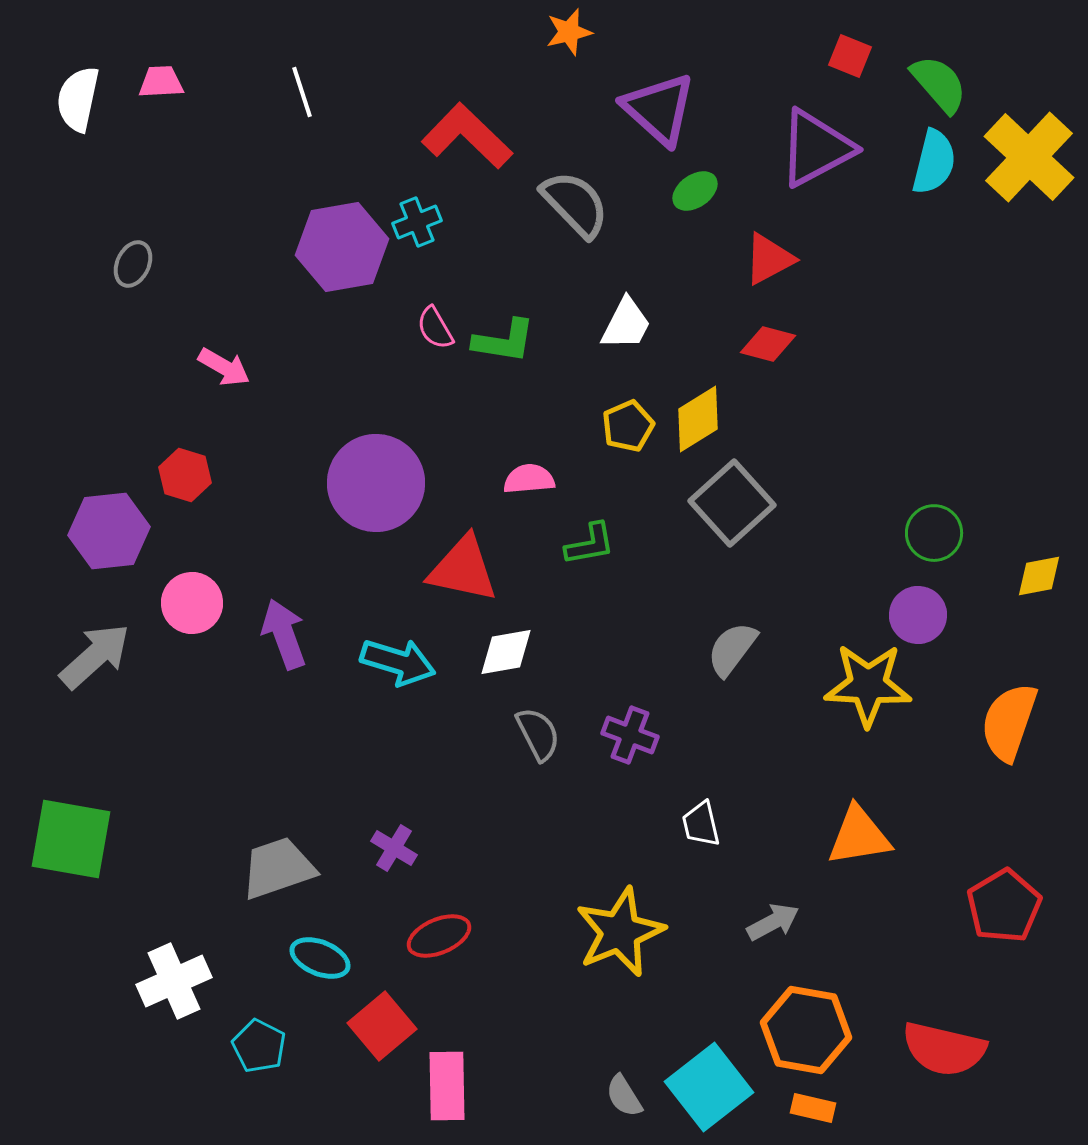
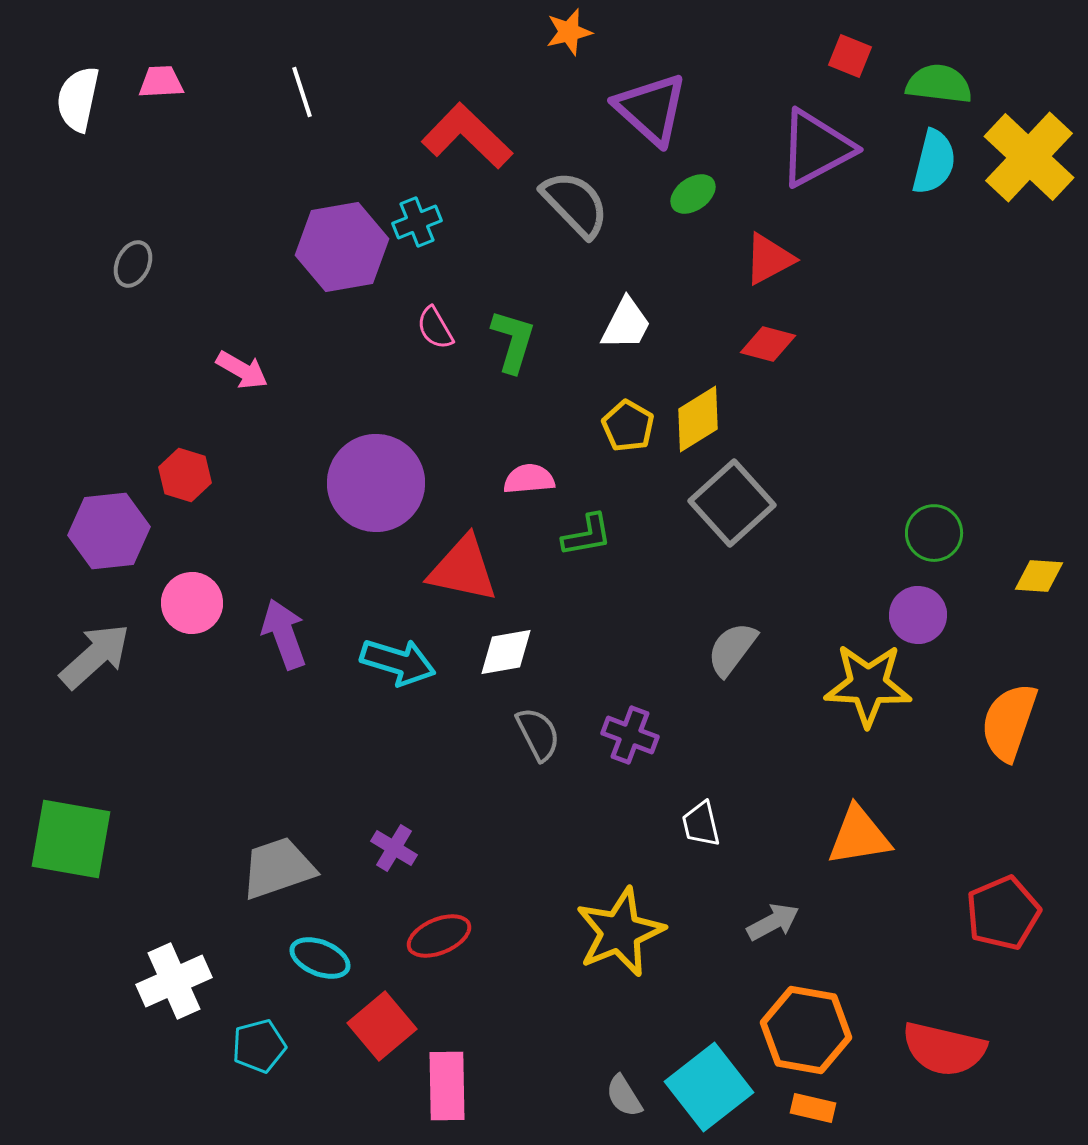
green semicircle at (939, 84): rotated 42 degrees counterclockwise
purple triangle at (659, 109): moved 8 px left
green ellipse at (695, 191): moved 2 px left, 3 px down
green L-shape at (504, 341): moved 9 px right; rotated 82 degrees counterclockwise
pink arrow at (224, 367): moved 18 px right, 3 px down
yellow pentagon at (628, 426): rotated 18 degrees counterclockwise
green L-shape at (590, 544): moved 3 px left, 9 px up
yellow diamond at (1039, 576): rotated 15 degrees clockwise
red pentagon at (1004, 906): moved 1 px left, 7 px down; rotated 8 degrees clockwise
cyan pentagon at (259, 1046): rotated 30 degrees clockwise
